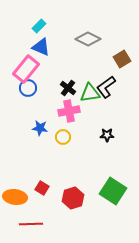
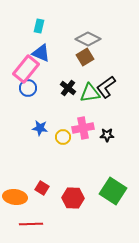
cyan rectangle: rotated 32 degrees counterclockwise
blue triangle: moved 6 px down
brown square: moved 37 px left, 2 px up
pink cross: moved 14 px right, 17 px down
red hexagon: rotated 20 degrees clockwise
